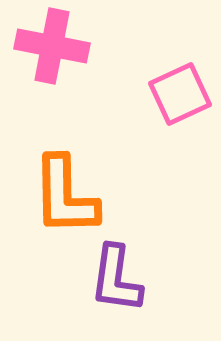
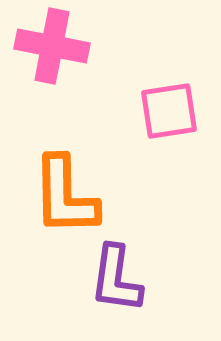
pink square: moved 11 px left, 17 px down; rotated 16 degrees clockwise
